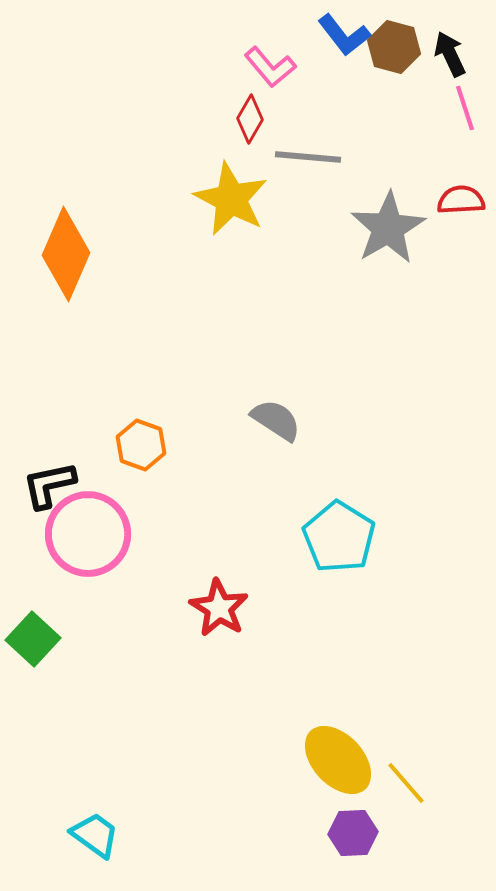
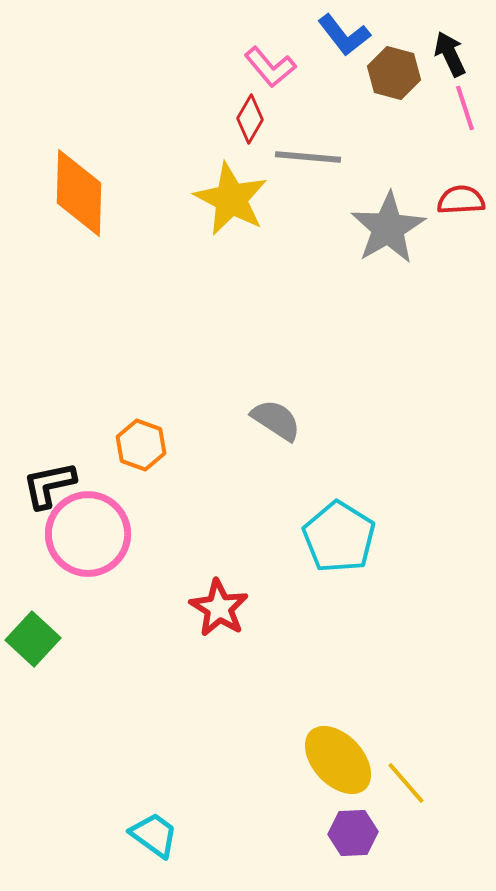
brown hexagon: moved 26 px down
orange diamond: moved 13 px right, 61 px up; rotated 22 degrees counterclockwise
cyan trapezoid: moved 59 px right
